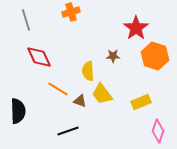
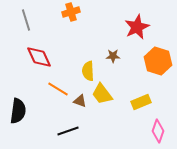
red star: moved 1 px right, 1 px up; rotated 10 degrees clockwise
orange hexagon: moved 3 px right, 5 px down
black semicircle: rotated 10 degrees clockwise
